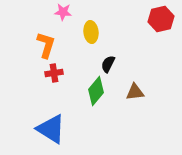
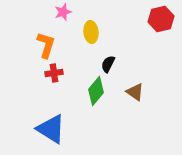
pink star: rotated 24 degrees counterclockwise
brown triangle: rotated 42 degrees clockwise
